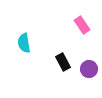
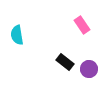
cyan semicircle: moved 7 px left, 8 px up
black rectangle: moved 2 px right; rotated 24 degrees counterclockwise
